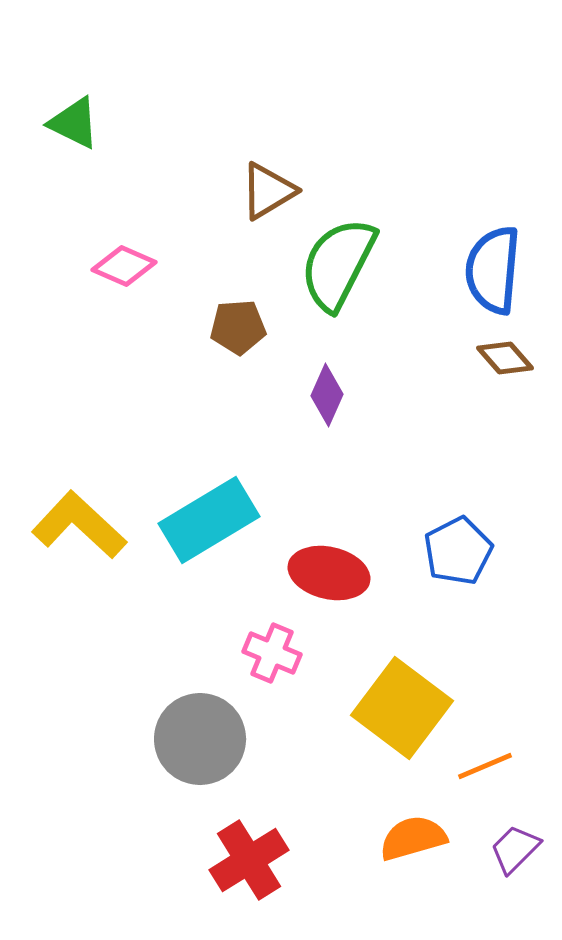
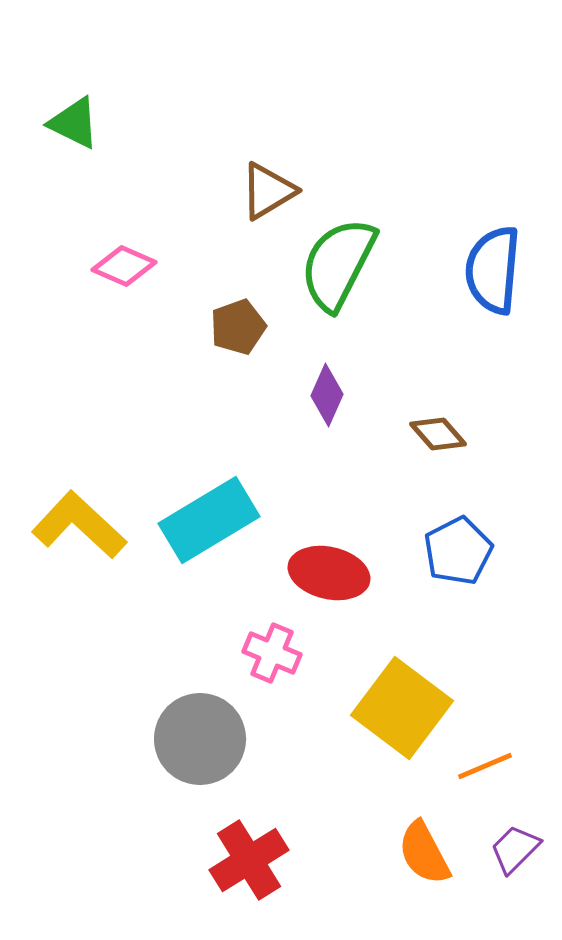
brown pentagon: rotated 16 degrees counterclockwise
brown diamond: moved 67 px left, 76 px down
orange semicircle: moved 11 px right, 15 px down; rotated 102 degrees counterclockwise
